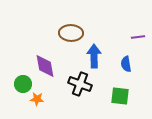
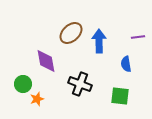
brown ellipse: rotated 45 degrees counterclockwise
blue arrow: moved 5 px right, 15 px up
purple diamond: moved 1 px right, 5 px up
orange star: rotated 24 degrees counterclockwise
